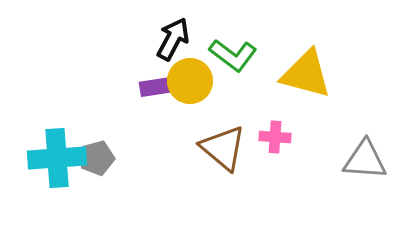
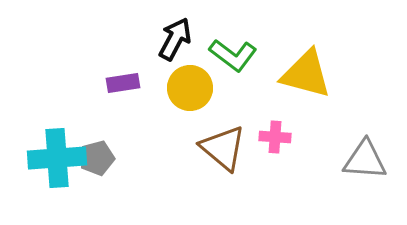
black arrow: moved 2 px right
yellow circle: moved 7 px down
purple rectangle: moved 33 px left, 4 px up
